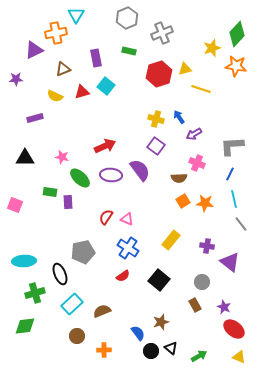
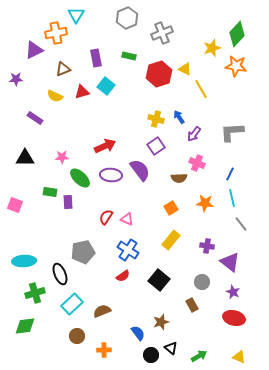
green rectangle at (129, 51): moved 5 px down
yellow triangle at (185, 69): rotated 40 degrees clockwise
yellow line at (201, 89): rotated 42 degrees clockwise
purple rectangle at (35, 118): rotated 49 degrees clockwise
purple arrow at (194, 134): rotated 21 degrees counterclockwise
purple square at (156, 146): rotated 18 degrees clockwise
gray L-shape at (232, 146): moved 14 px up
pink star at (62, 157): rotated 16 degrees counterclockwise
cyan line at (234, 199): moved 2 px left, 1 px up
orange square at (183, 201): moved 12 px left, 7 px down
blue cross at (128, 248): moved 2 px down
brown rectangle at (195, 305): moved 3 px left
purple star at (224, 307): moved 9 px right, 15 px up
red ellipse at (234, 329): moved 11 px up; rotated 25 degrees counterclockwise
black circle at (151, 351): moved 4 px down
